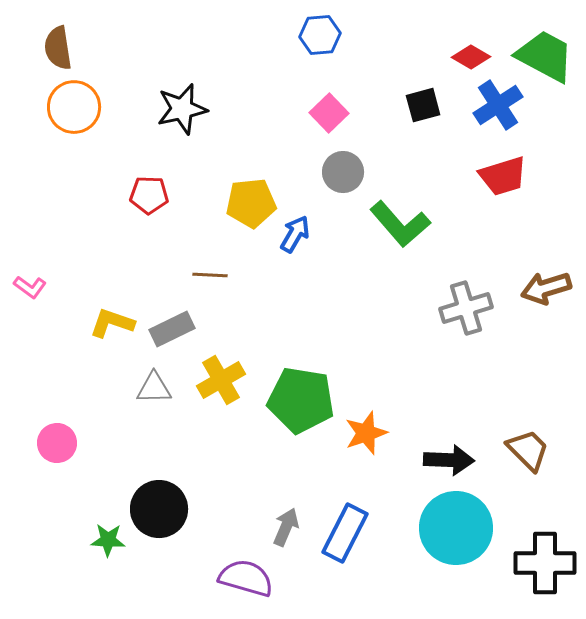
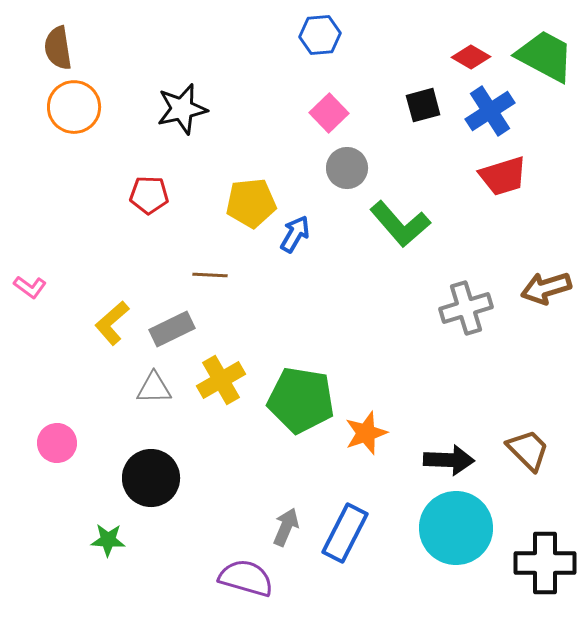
blue cross: moved 8 px left, 6 px down
gray circle: moved 4 px right, 4 px up
yellow L-shape: rotated 60 degrees counterclockwise
black circle: moved 8 px left, 31 px up
